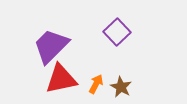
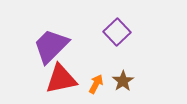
brown star: moved 2 px right, 6 px up; rotated 10 degrees clockwise
